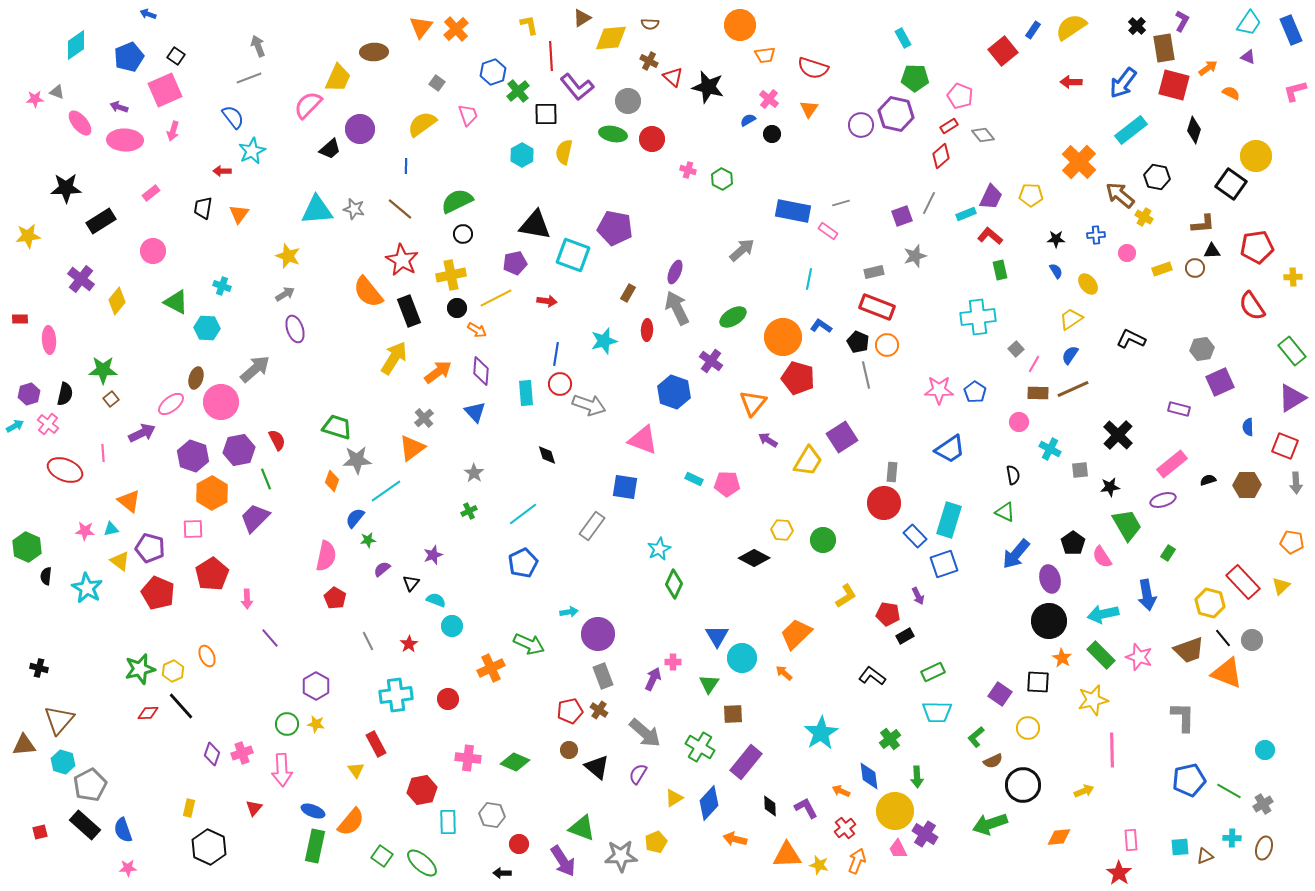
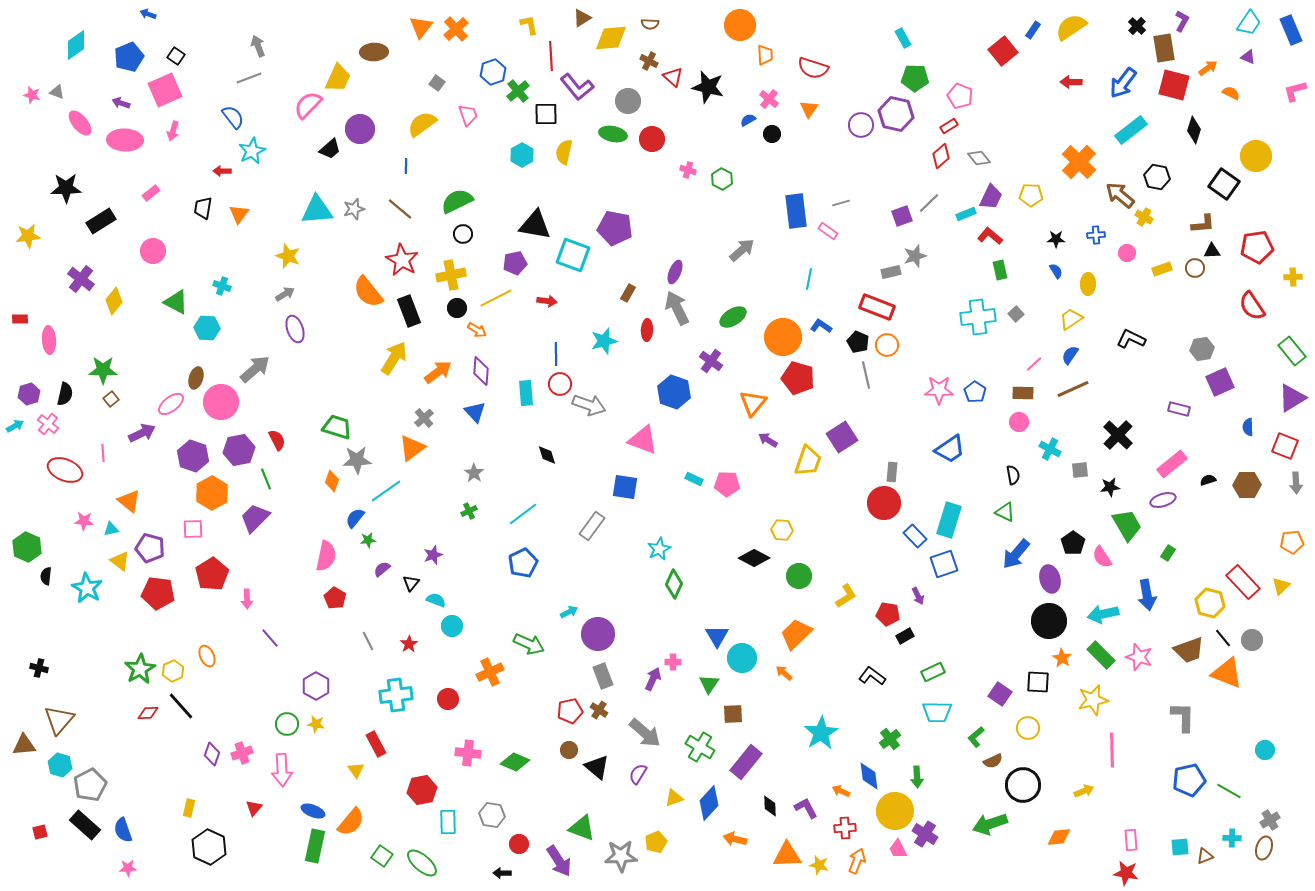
orange trapezoid at (765, 55): rotated 85 degrees counterclockwise
pink star at (35, 99): moved 3 px left, 4 px up; rotated 18 degrees clockwise
purple arrow at (119, 107): moved 2 px right, 4 px up
gray diamond at (983, 135): moved 4 px left, 23 px down
black square at (1231, 184): moved 7 px left
gray line at (929, 203): rotated 20 degrees clockwise
gray star at (354, 209): rotated 30 degrees counterclockwise
blue rectangle at (793, 211): moved 3 px right; rotated 72 degrees clockwise
gray rectangle at (874, 272): moved 17 px right
yellow ellipse at (1088, 284): rotated 40 degrees clockwise
yellow diamond at (117, 301): moved 3 px left
gray square at (1016, 349): moved 35 px up
blue line at (556, 354): rotated 10 degrees counterclockwise
pink line at (1034, 364): rotated 18 degrees clockwise
brown rectangle at (1038, 393): moved 15 px left
yellow trapezoid at (808, 461): rotated 12 degrees counterclockwise
pink star at (85, 531): moved 1 px left, 10 px up
green circle at (823, 540): moved 24 px left, 36 px down
orange pentagon at (1292, 542): rotated 15 degrees counterclockwise
red pentagon at (158, 593): rotated 16 degrees counterclockwise
cyan arrow at (569, 612): rotated 18 degrees counterclockwise
orange cross at (491, 668): moved 1 px left, 4 px down
green star at (140, 669): rotated 16 degrees counterclockwise
pink cross at (468, 758): moved 5 px up
cyan hexagon at (63, 762): moved 3 px left, 3 px down
yellow triangle at (674, 798): rotated 12 degrees clockwise
gray cross at (1263, 804): moved 7 px right, 16 px down
red cross at (845, 828): rotated 35 degrees clockwise
purple arrow at (563, 861): moved 4 px left
red star at (1119, 873): moved 7 px right; rotated 25 degrees counterclockwise
